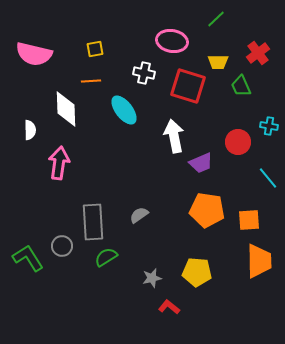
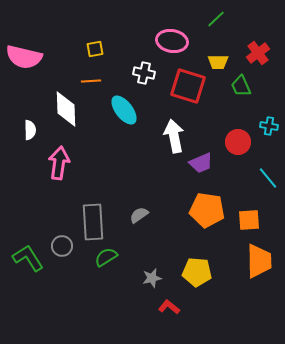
pink semicircle: moved 10 px left, 3 px down
